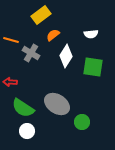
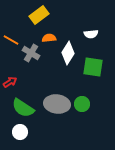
yellow rectangle: moved 2 px left
orange semicircle: moved 4 px left, 3 px down; rotated 32 degrees clockwise
orange line: rotated 14 degrees clockwise
white diamond: moved 2 px right, 3 px up
red arrow: rotated 144 degrees clockwise
gray ellipse: rotated 25 degrees counterclockwise
green circle: moved 18 px up
white circle: moved 7 px left, 1 px down
